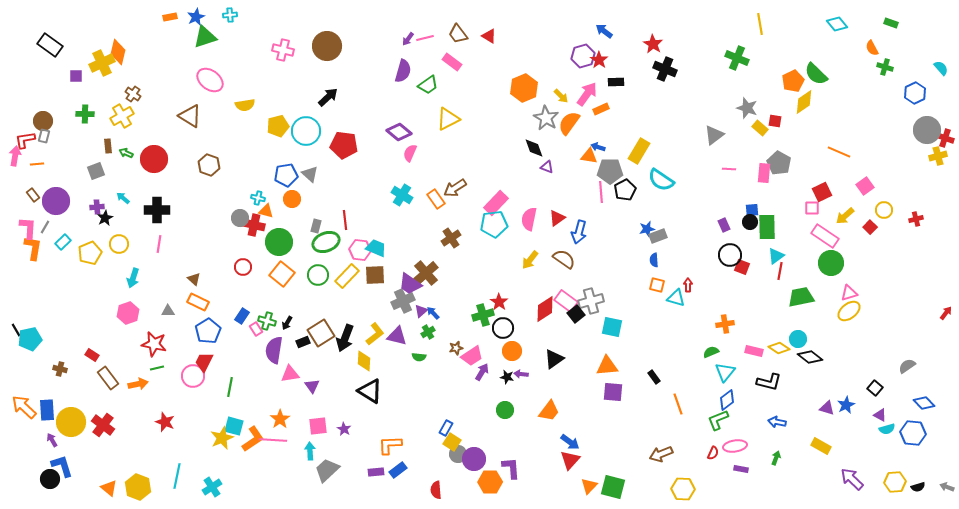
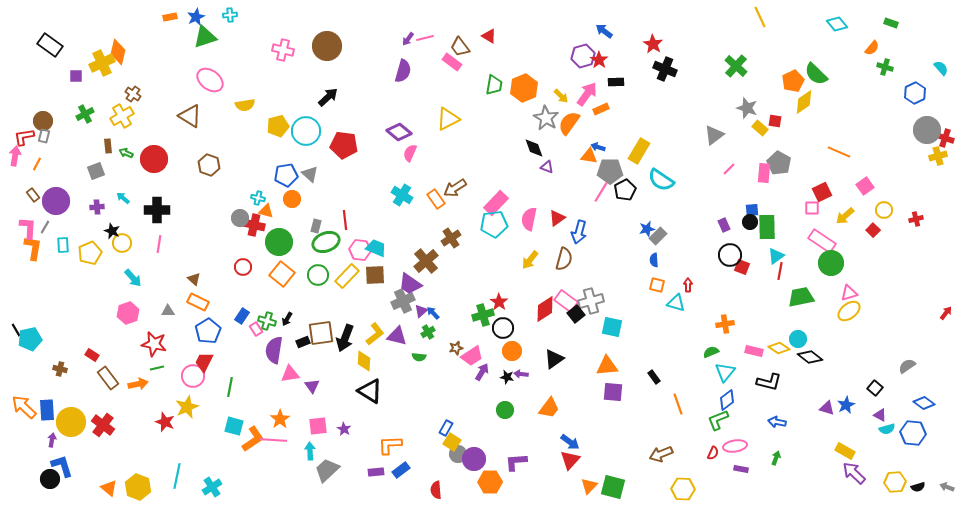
yellow line at (760, 24): moved 7 px up; rotated 15 degrees counterclockwise
brown trapezoid at (458, 34): moved 2 px right, 13 px down
orange semicircle at (872, 48): rotated 112 degrees counterclockwise
green cross at (737, 58): moved 1 px left, 8 px down; rotated 20 degrees clockwise
green trapezoid at (428, 85): moved 66 px right; rotated 45 degrees counterclockwise
green cross at (85, 114): rotated 30 degrees counterclockwise
red L-shape at (25, 140): moved 1 px left, 3 px up
orange line at (37, 164): rotated 56 degrees counterclockwise
pink line at (729, 169): rotated 48 degrees counterclockwise
pink line at (601, 192): rotated 35 degrees clockwise
black star at (105, 218): moved 7 px right, 13 px down; rotated 21 degrees counterclockwise
red square at (870, 227): moved 3 px right, 3 px down
gray rectangle at (658, 236): rotated 24 degrees counterclockwise
pink rectangle at (825, 236): moved 3 px left, 5 px down
cyan rectangle at (63, 242): moved 3 px down; rotated 49 degrees counterclockwise
yellow circle at (119, 244): moved 3 px right, 1 px up
brown semicircle at (564, 259): rotated 70 degrees clockwise
brown cross at (426, 273): moved 12 px up
cyan arrow at (133, 278): rotated 60 degrees counterclockwise
cyan triangle at (676, 298): moved 5 px down
black arrow at (287, 323): moved 4 px up
brown square at (321, 333): rotated 24 degrees clockwise
blue diamond at (924, 403): rotated 10 degrees counterclockwise
orange trapezoid at (549, 411): moved 3 px up
yellow star at (222, 438): moved 35 px left, 31 px up
purple arrow at (52, 440): rotated 40 degrees clockwise
yellow rectangle at (821, 446): moved 24 px right, 5 px down
purple L-shape at (511, 468): moved 5 px right, 6 px up; rotated 90 degrees counterclockwise
blue rectangle at (398, 470): moved 3 px right
purple arrow at (852, 479): moved 2 px right, 6 px up
